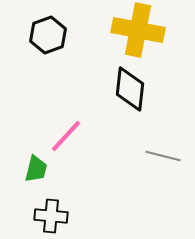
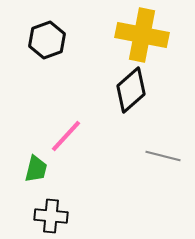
yellow cross: moved 4 px right, 5 px down
black hexagon: moved 1 px left, 5 px down
black diamond: moved 1 px right, 1 px down; rotated 42 degrees clockwise
